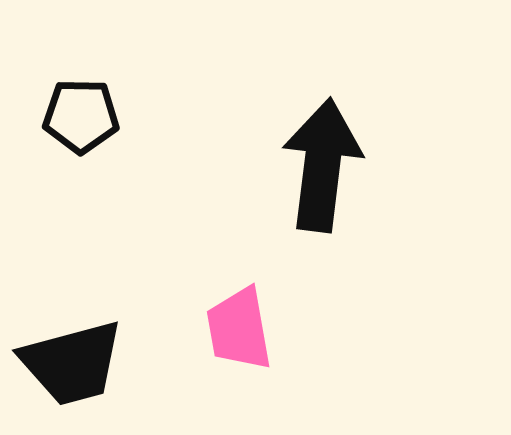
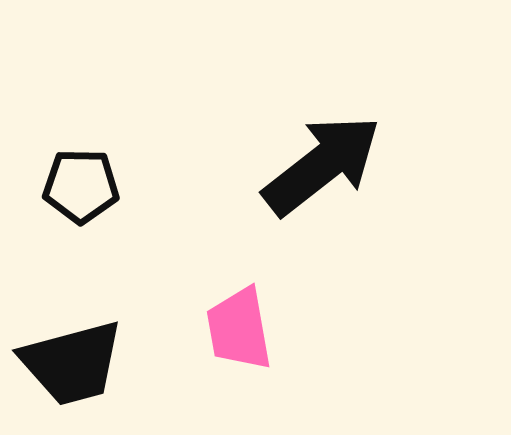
black pentagon: moved 70 px down
black arrow: rotated 45 degrees clockwise
